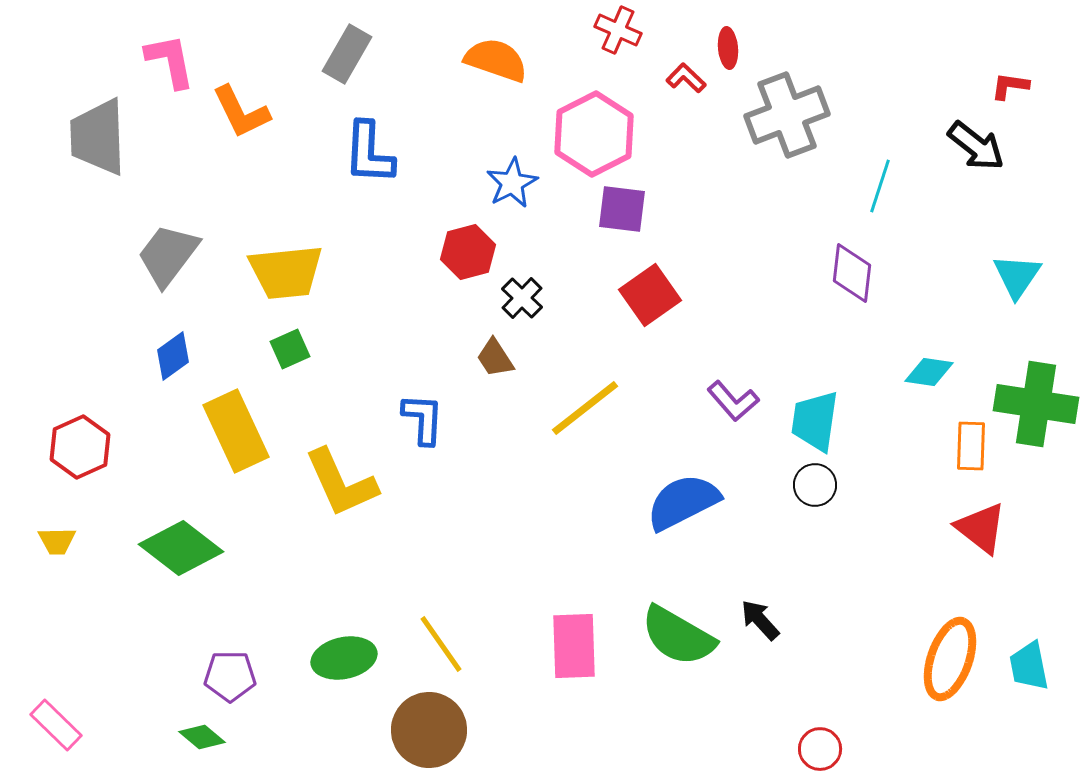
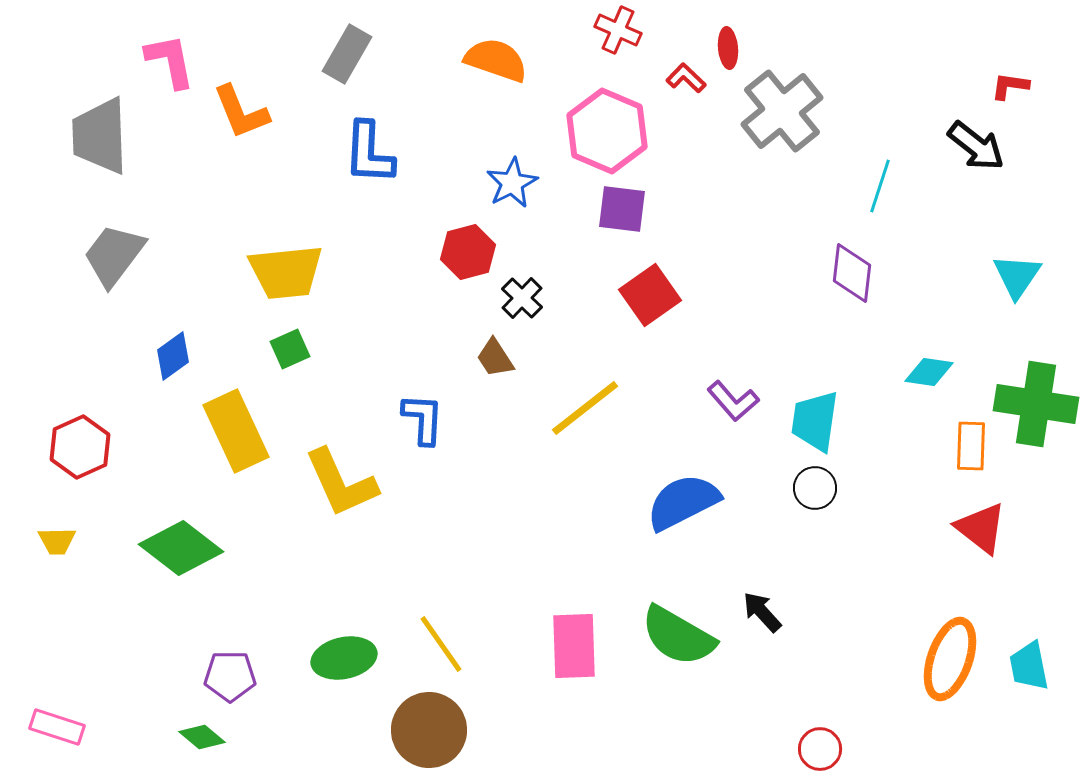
orange L-shape at (241, 112): rotated 4 degrees clockwise
gray cross at (787, 115): moved 5 px left, 4 px up; rotated 18 degrees counterclockwise
pink hexagon at (594, 134): moved 13 px right, 3 px up; rotated 10 degrees counterclockwise
gray trapezoid at (98, 137): moved 2 px right, 1 px up
gray trapezoid at (168, 255): moved 54 px left
black circle at (815, 485): moved 3 px down
black arrow at (760, 620): moved 2 px right, 8 px up
pink rectangle at (56, 725): moved 1 px right, 2 px down; rotated 26 degrees counterclockwise
